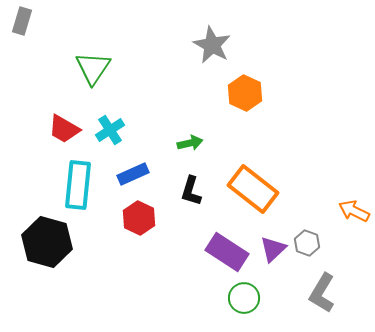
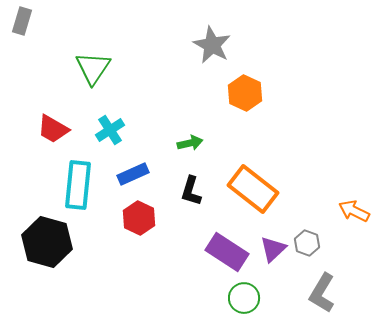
red trapezoid: moved 11 px left
